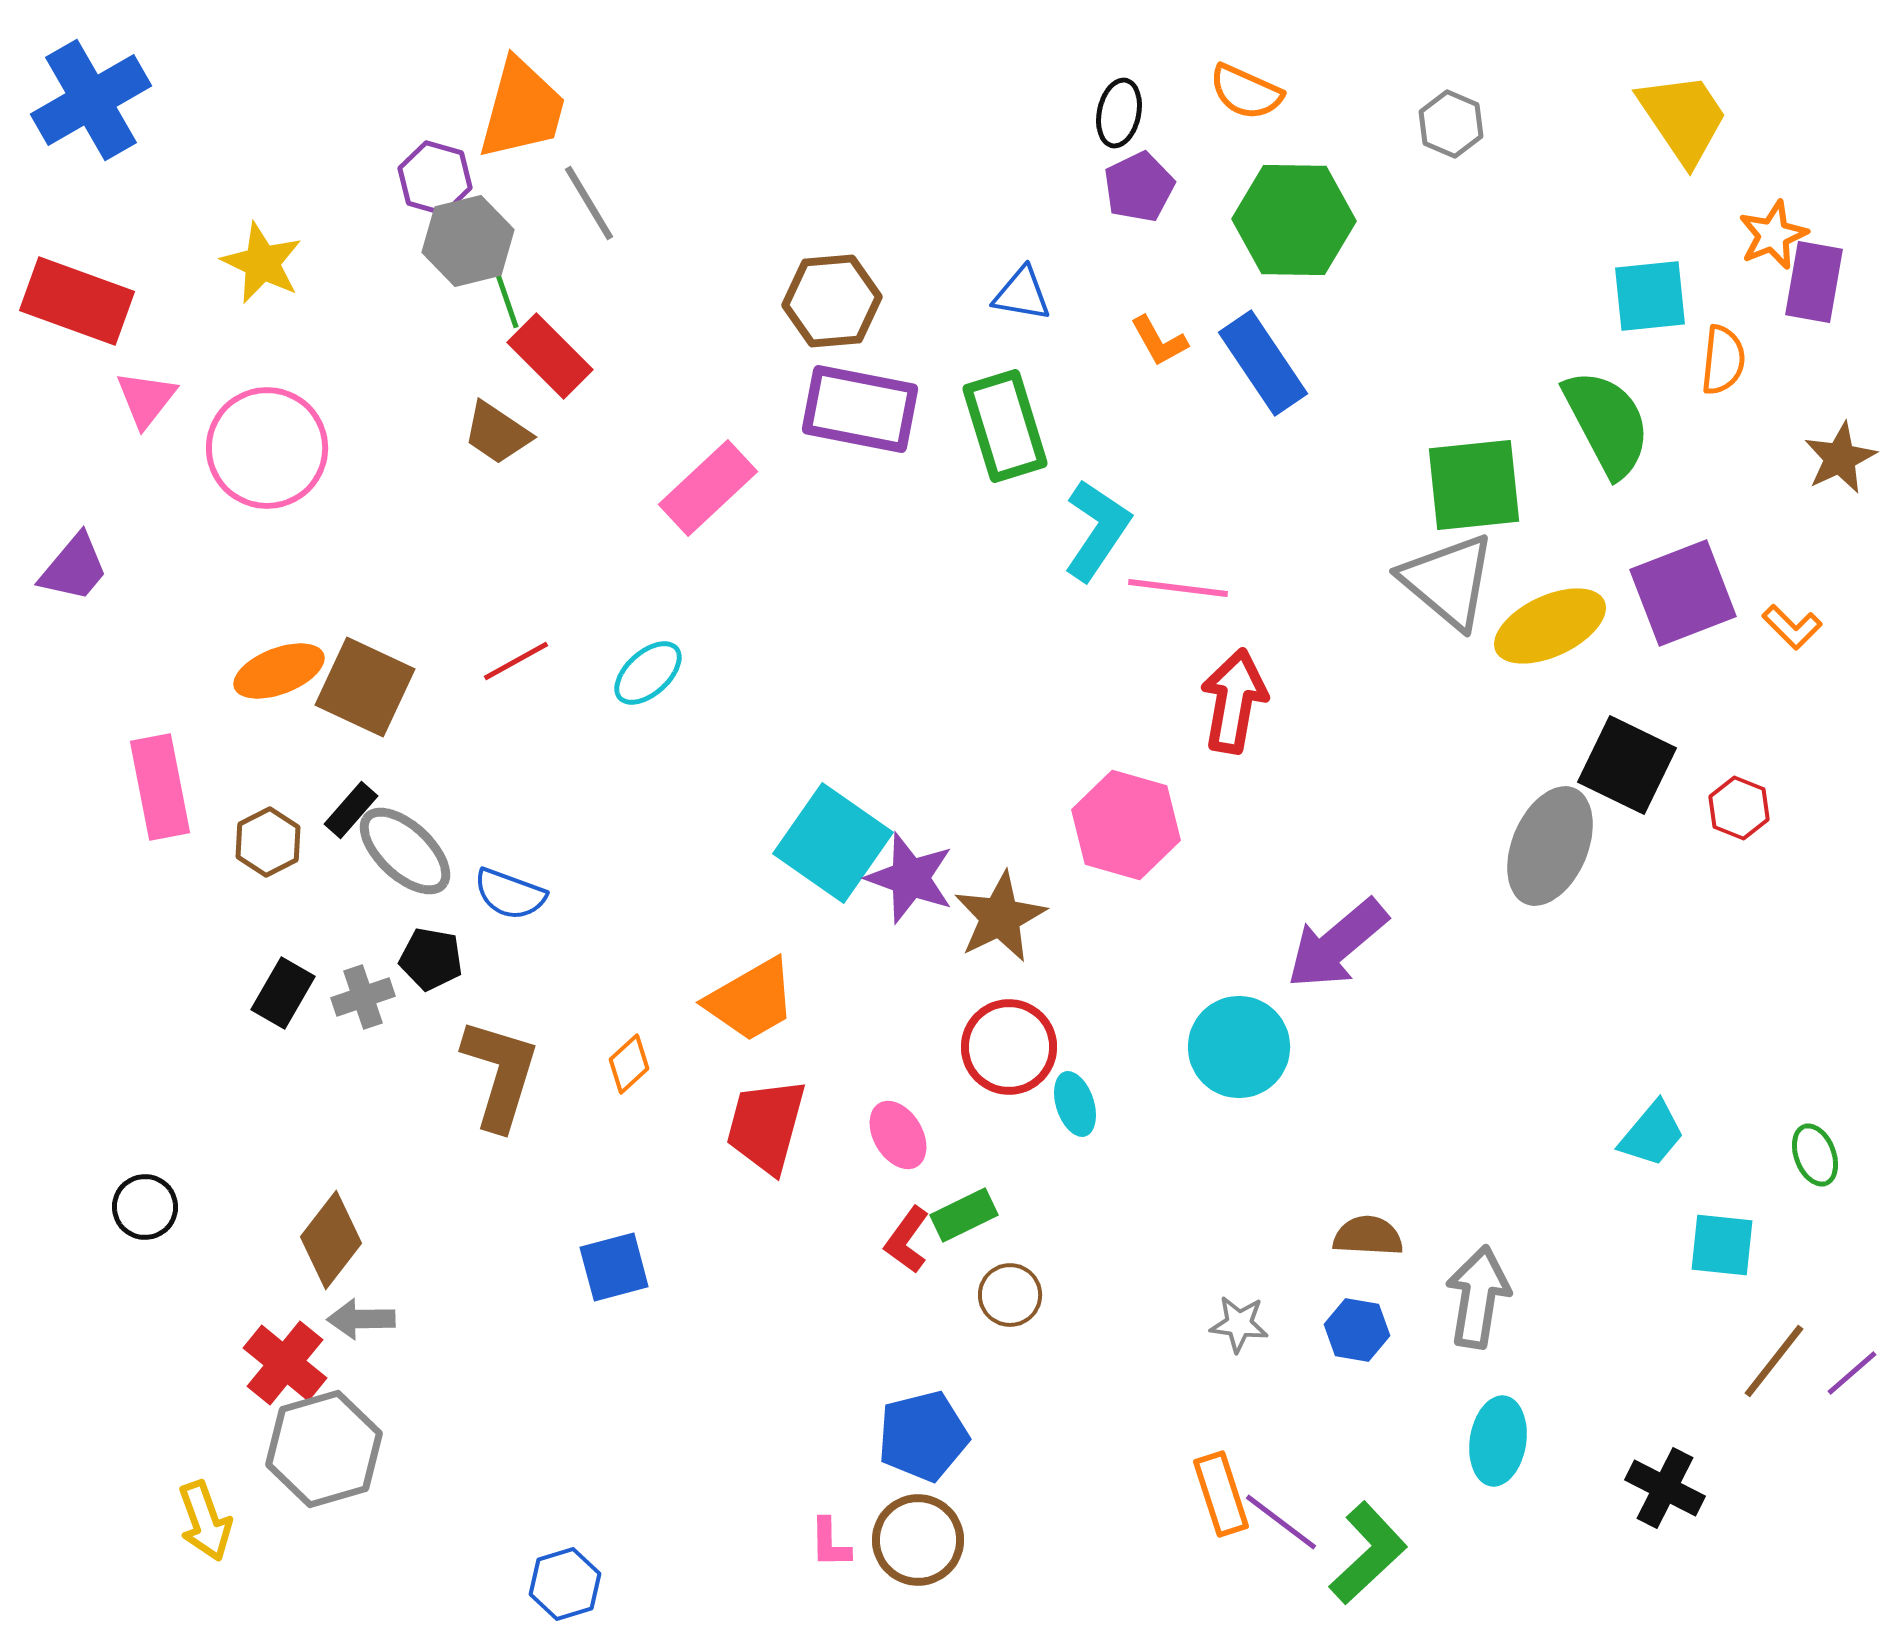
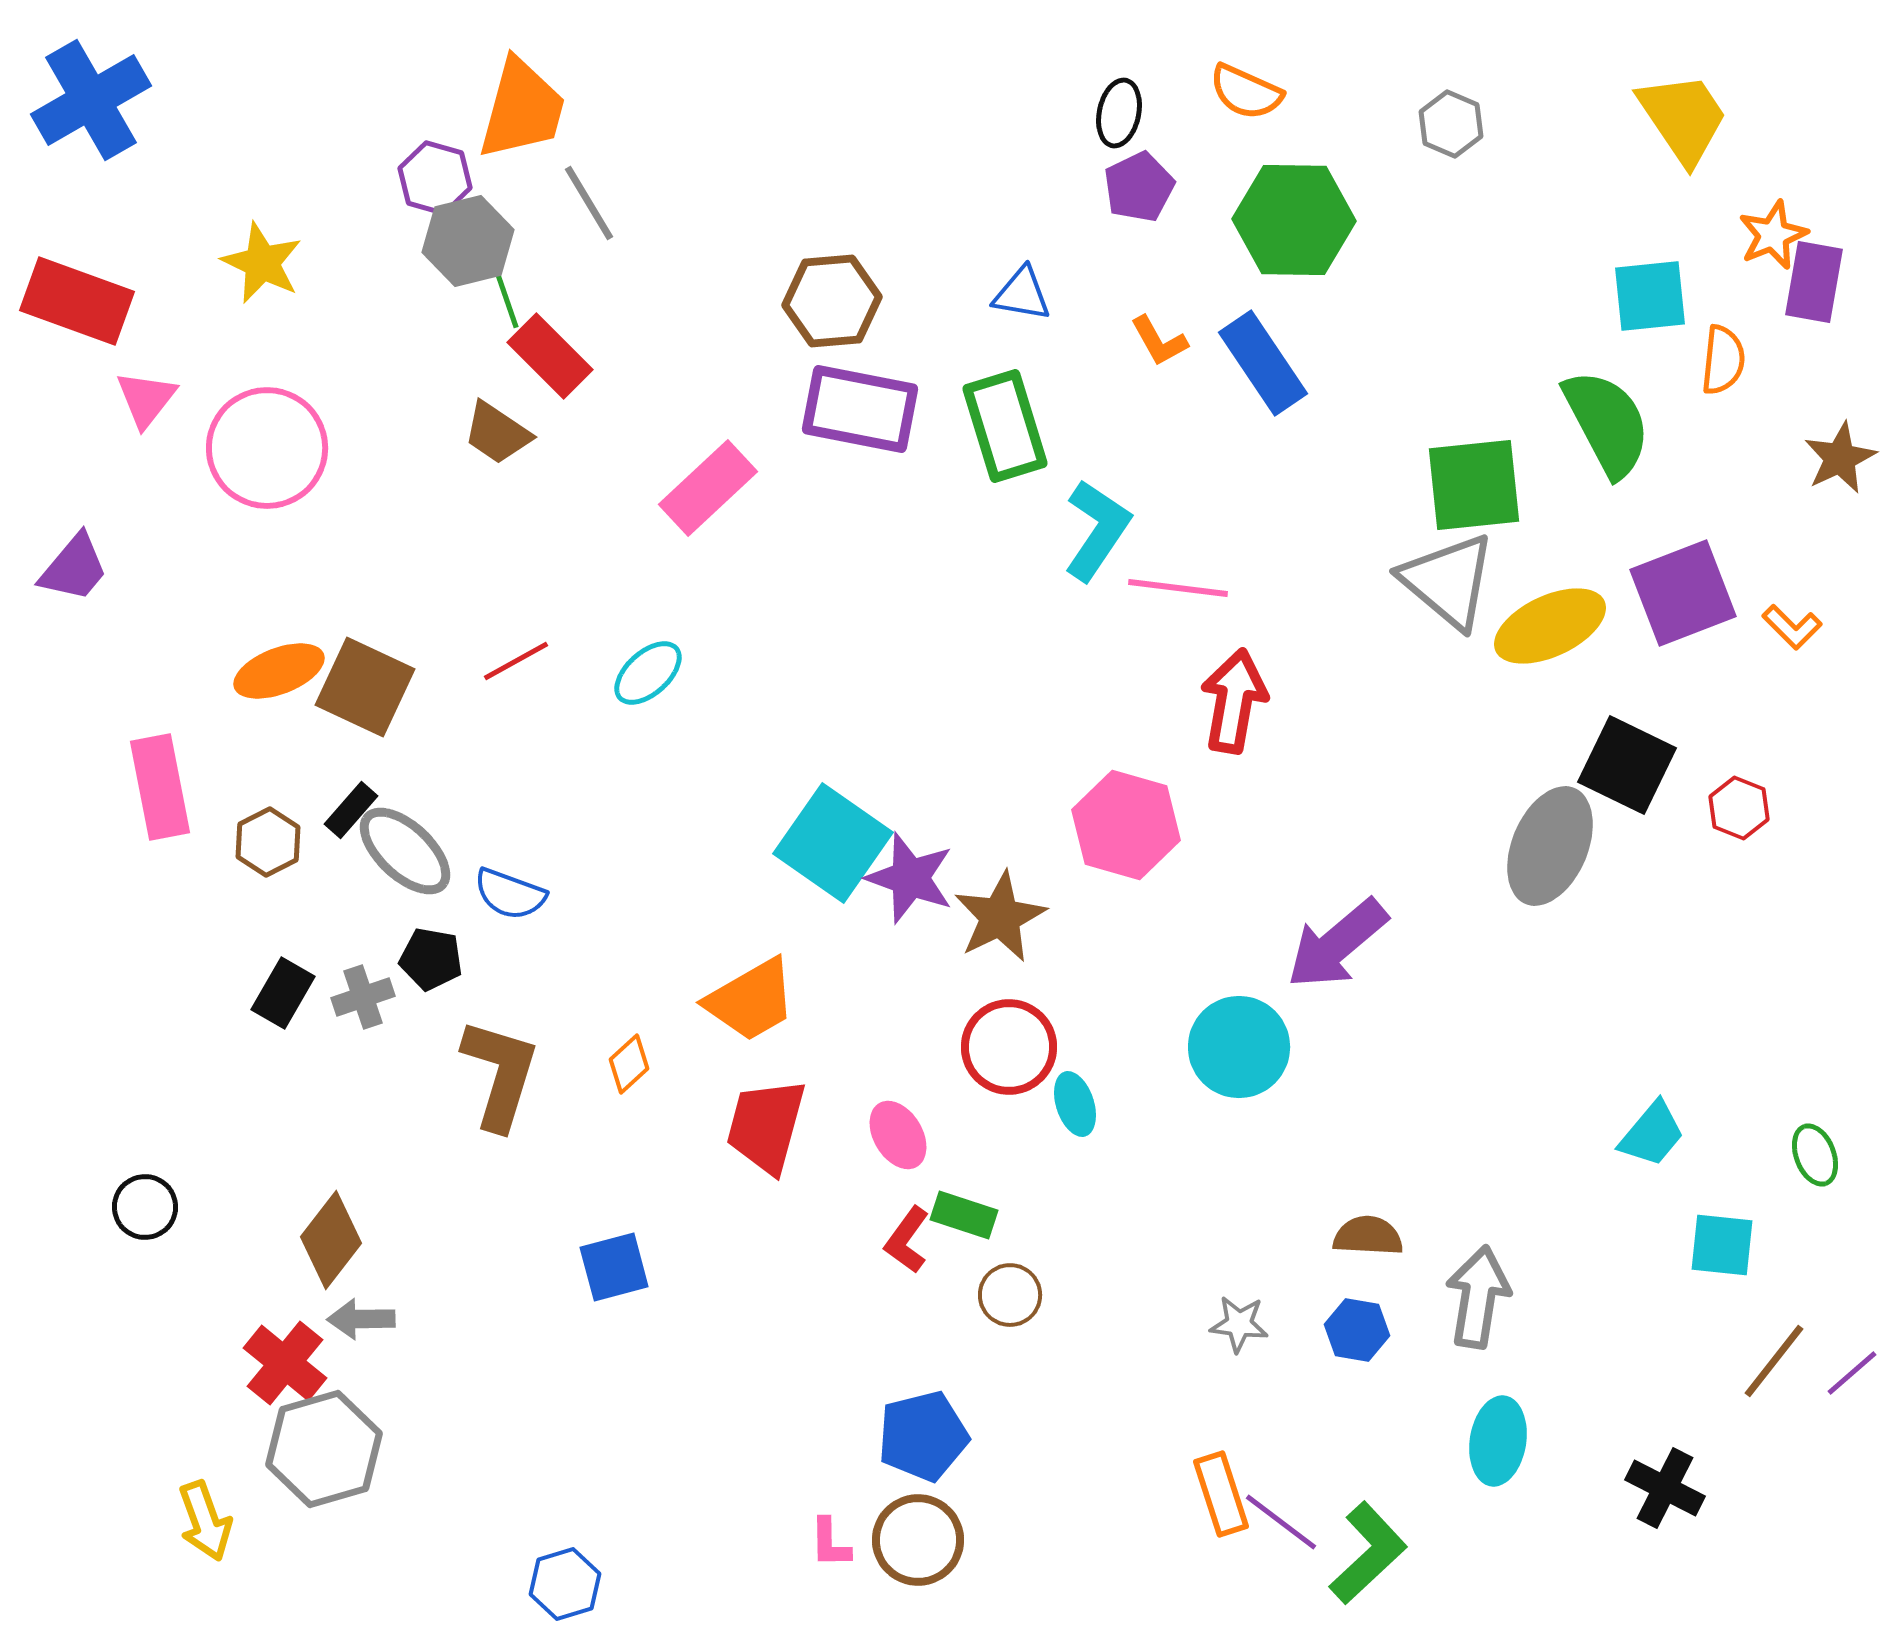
green rectangle at (964, 1215): rotated 44 degrees clockwise
